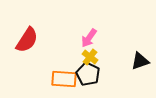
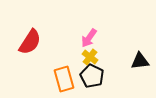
red semicircle: moved 3 px right, 2 px down
black triangle: rotated 12 degrees clockwise
black pentagon: moved 4 px right, 2 px down
orange rectangle: rotated 70 degrees clockwise
